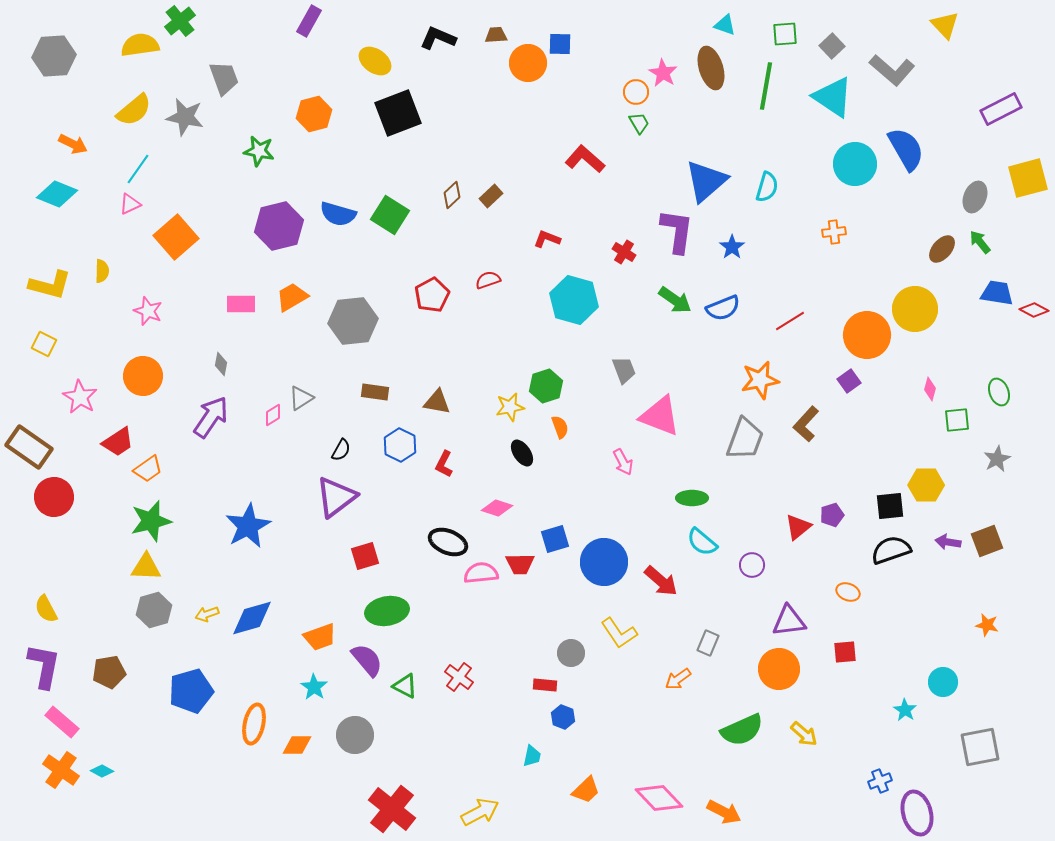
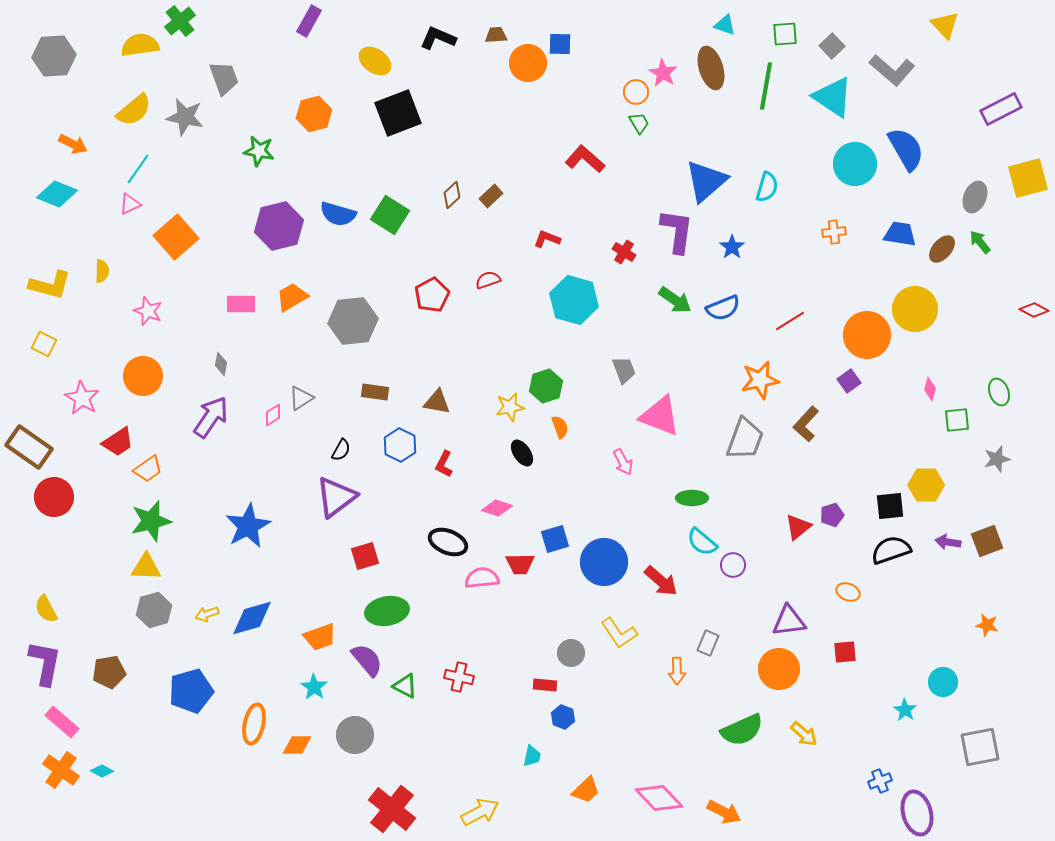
blue trapezoid at (997, 293): moved 97 px left, 59 px up
pink star at (80, 397): moved 2 px right, 1 px down
gray star at (997, 459): rotated 12 degrees clockwise
purple circle at (752, 565): moved 19 px left
pink semicircle at (481, 573): moved 1 px right, 5 px down
purple L-shape at (44, 666): moved 1 px right, 3 px up
red cross at (459, 677): rotated 24 degrees counterclockwise
orange arrow at (678, 679): moved 1 px left, 8 px up; rotated 56 degrees counterclockwise
